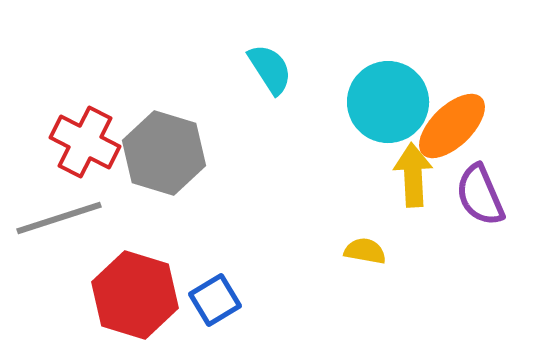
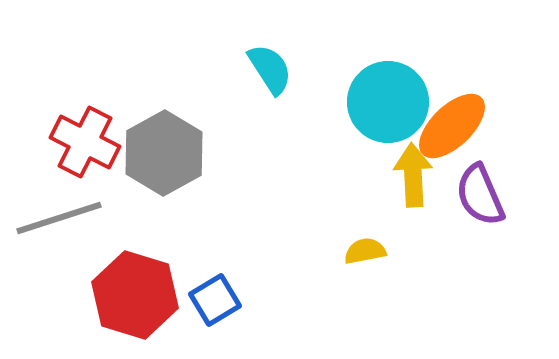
gray hexagon: rotated 14 degrees clockwise
yellow semicircle: rotated 21 degrees counterclockwise
